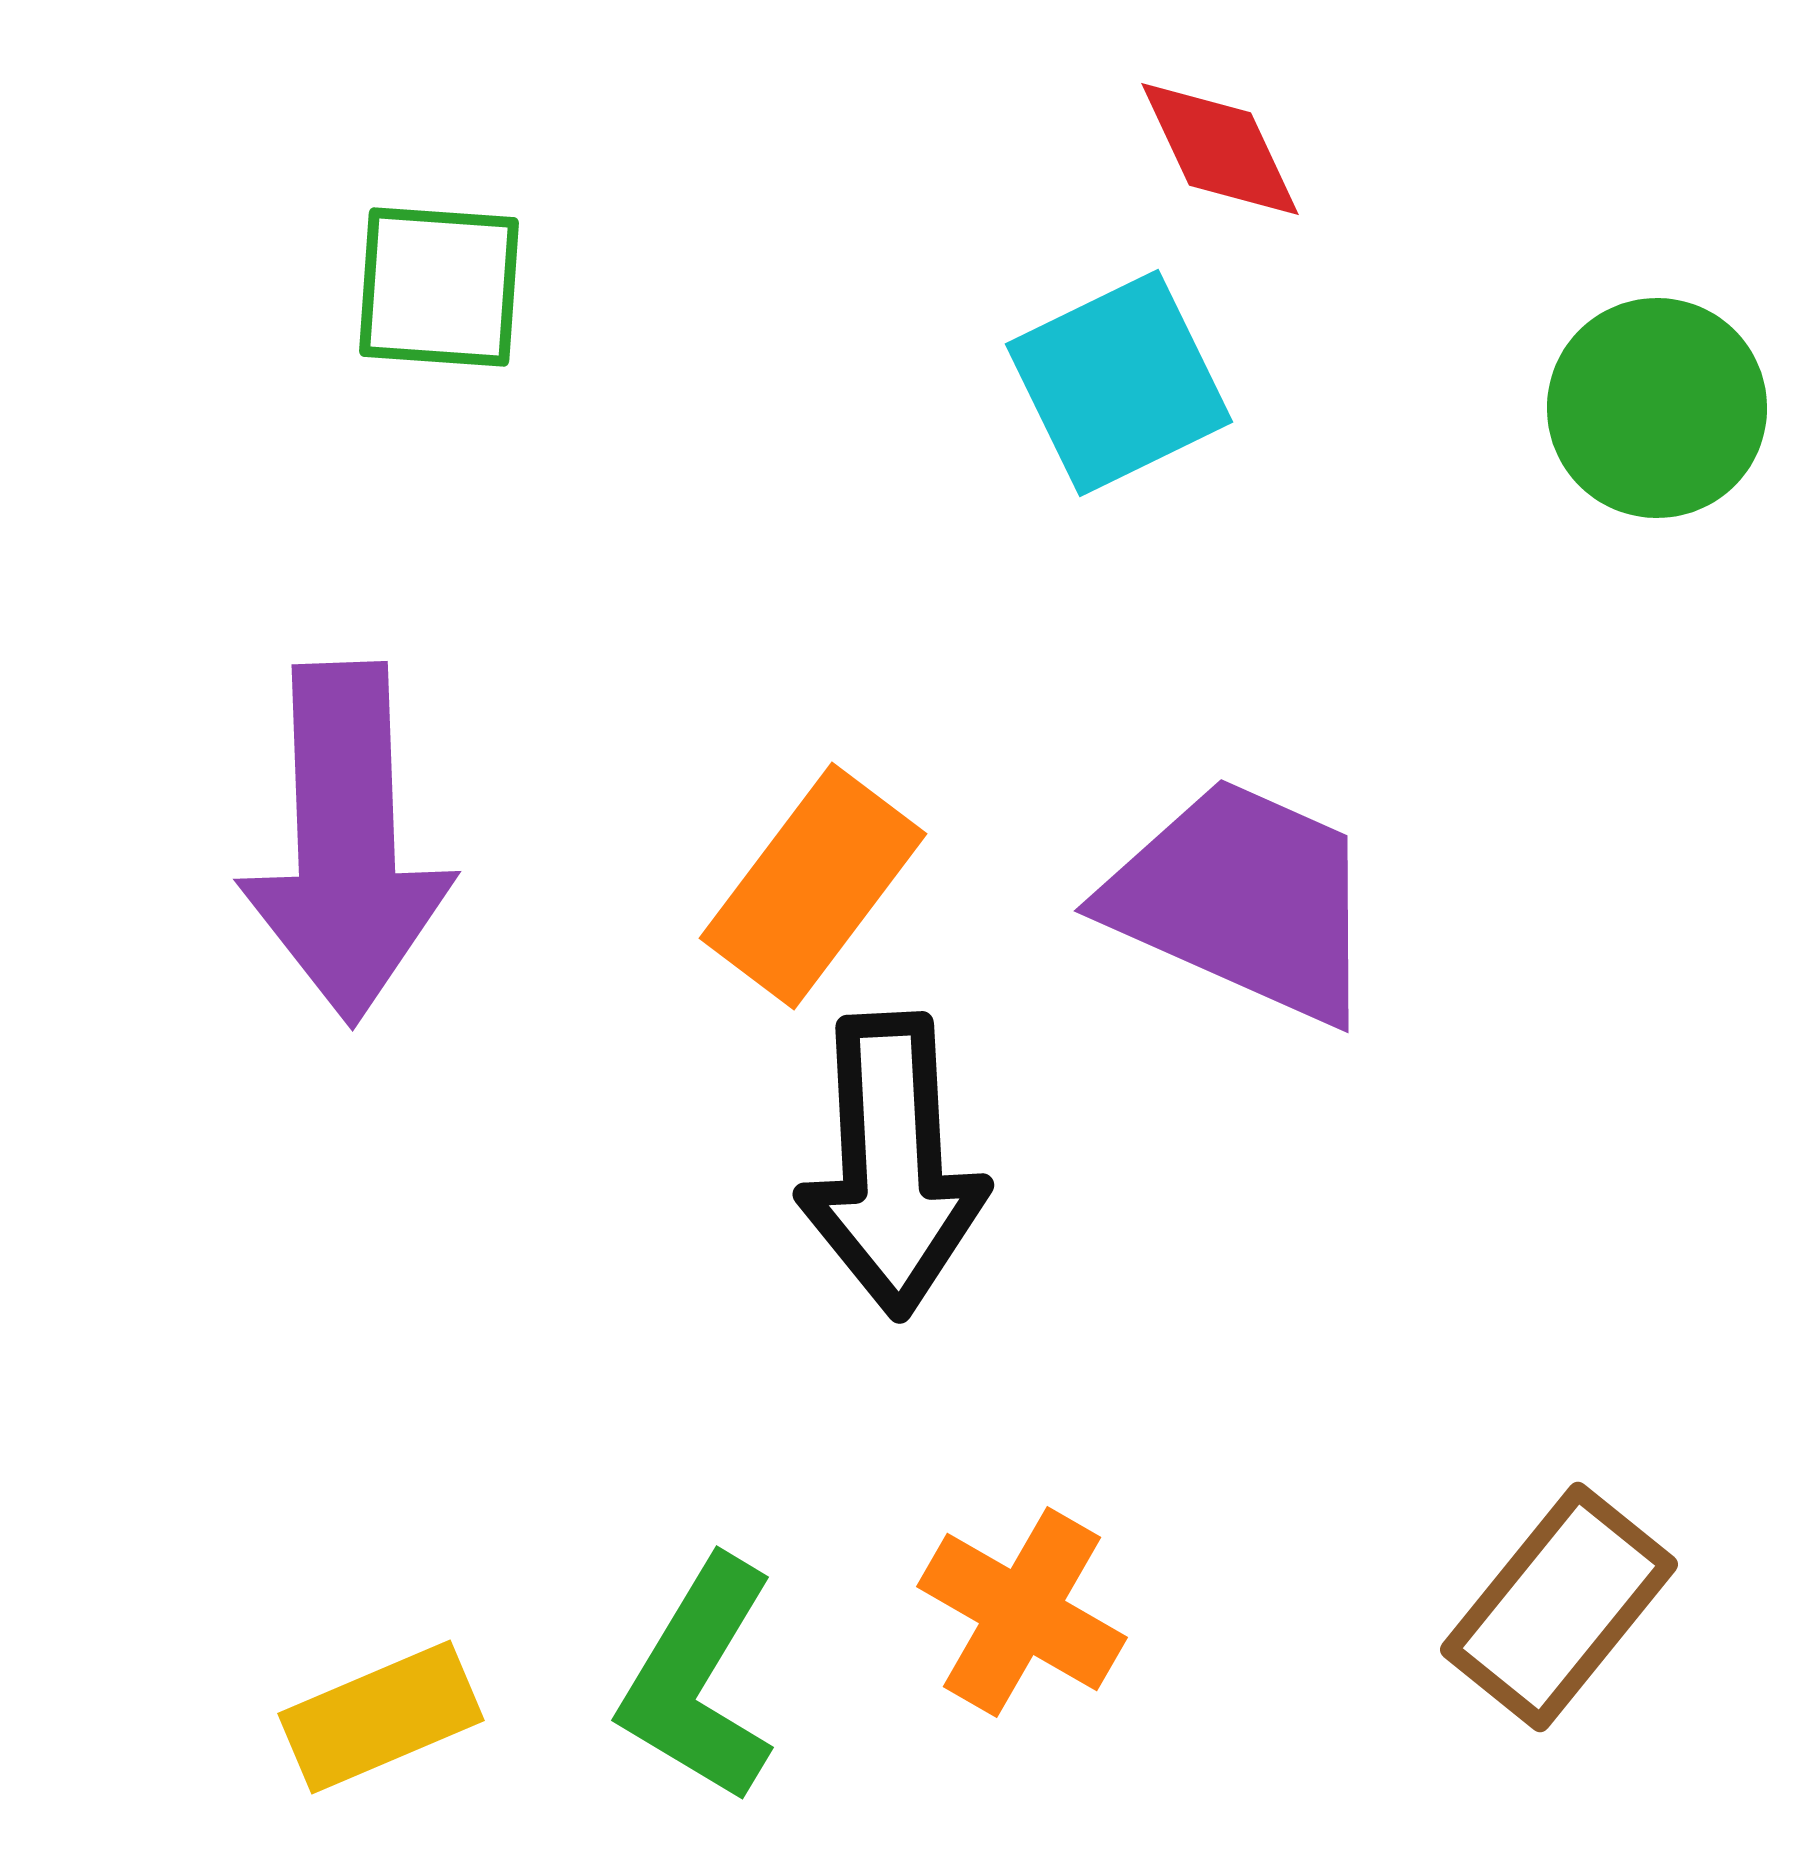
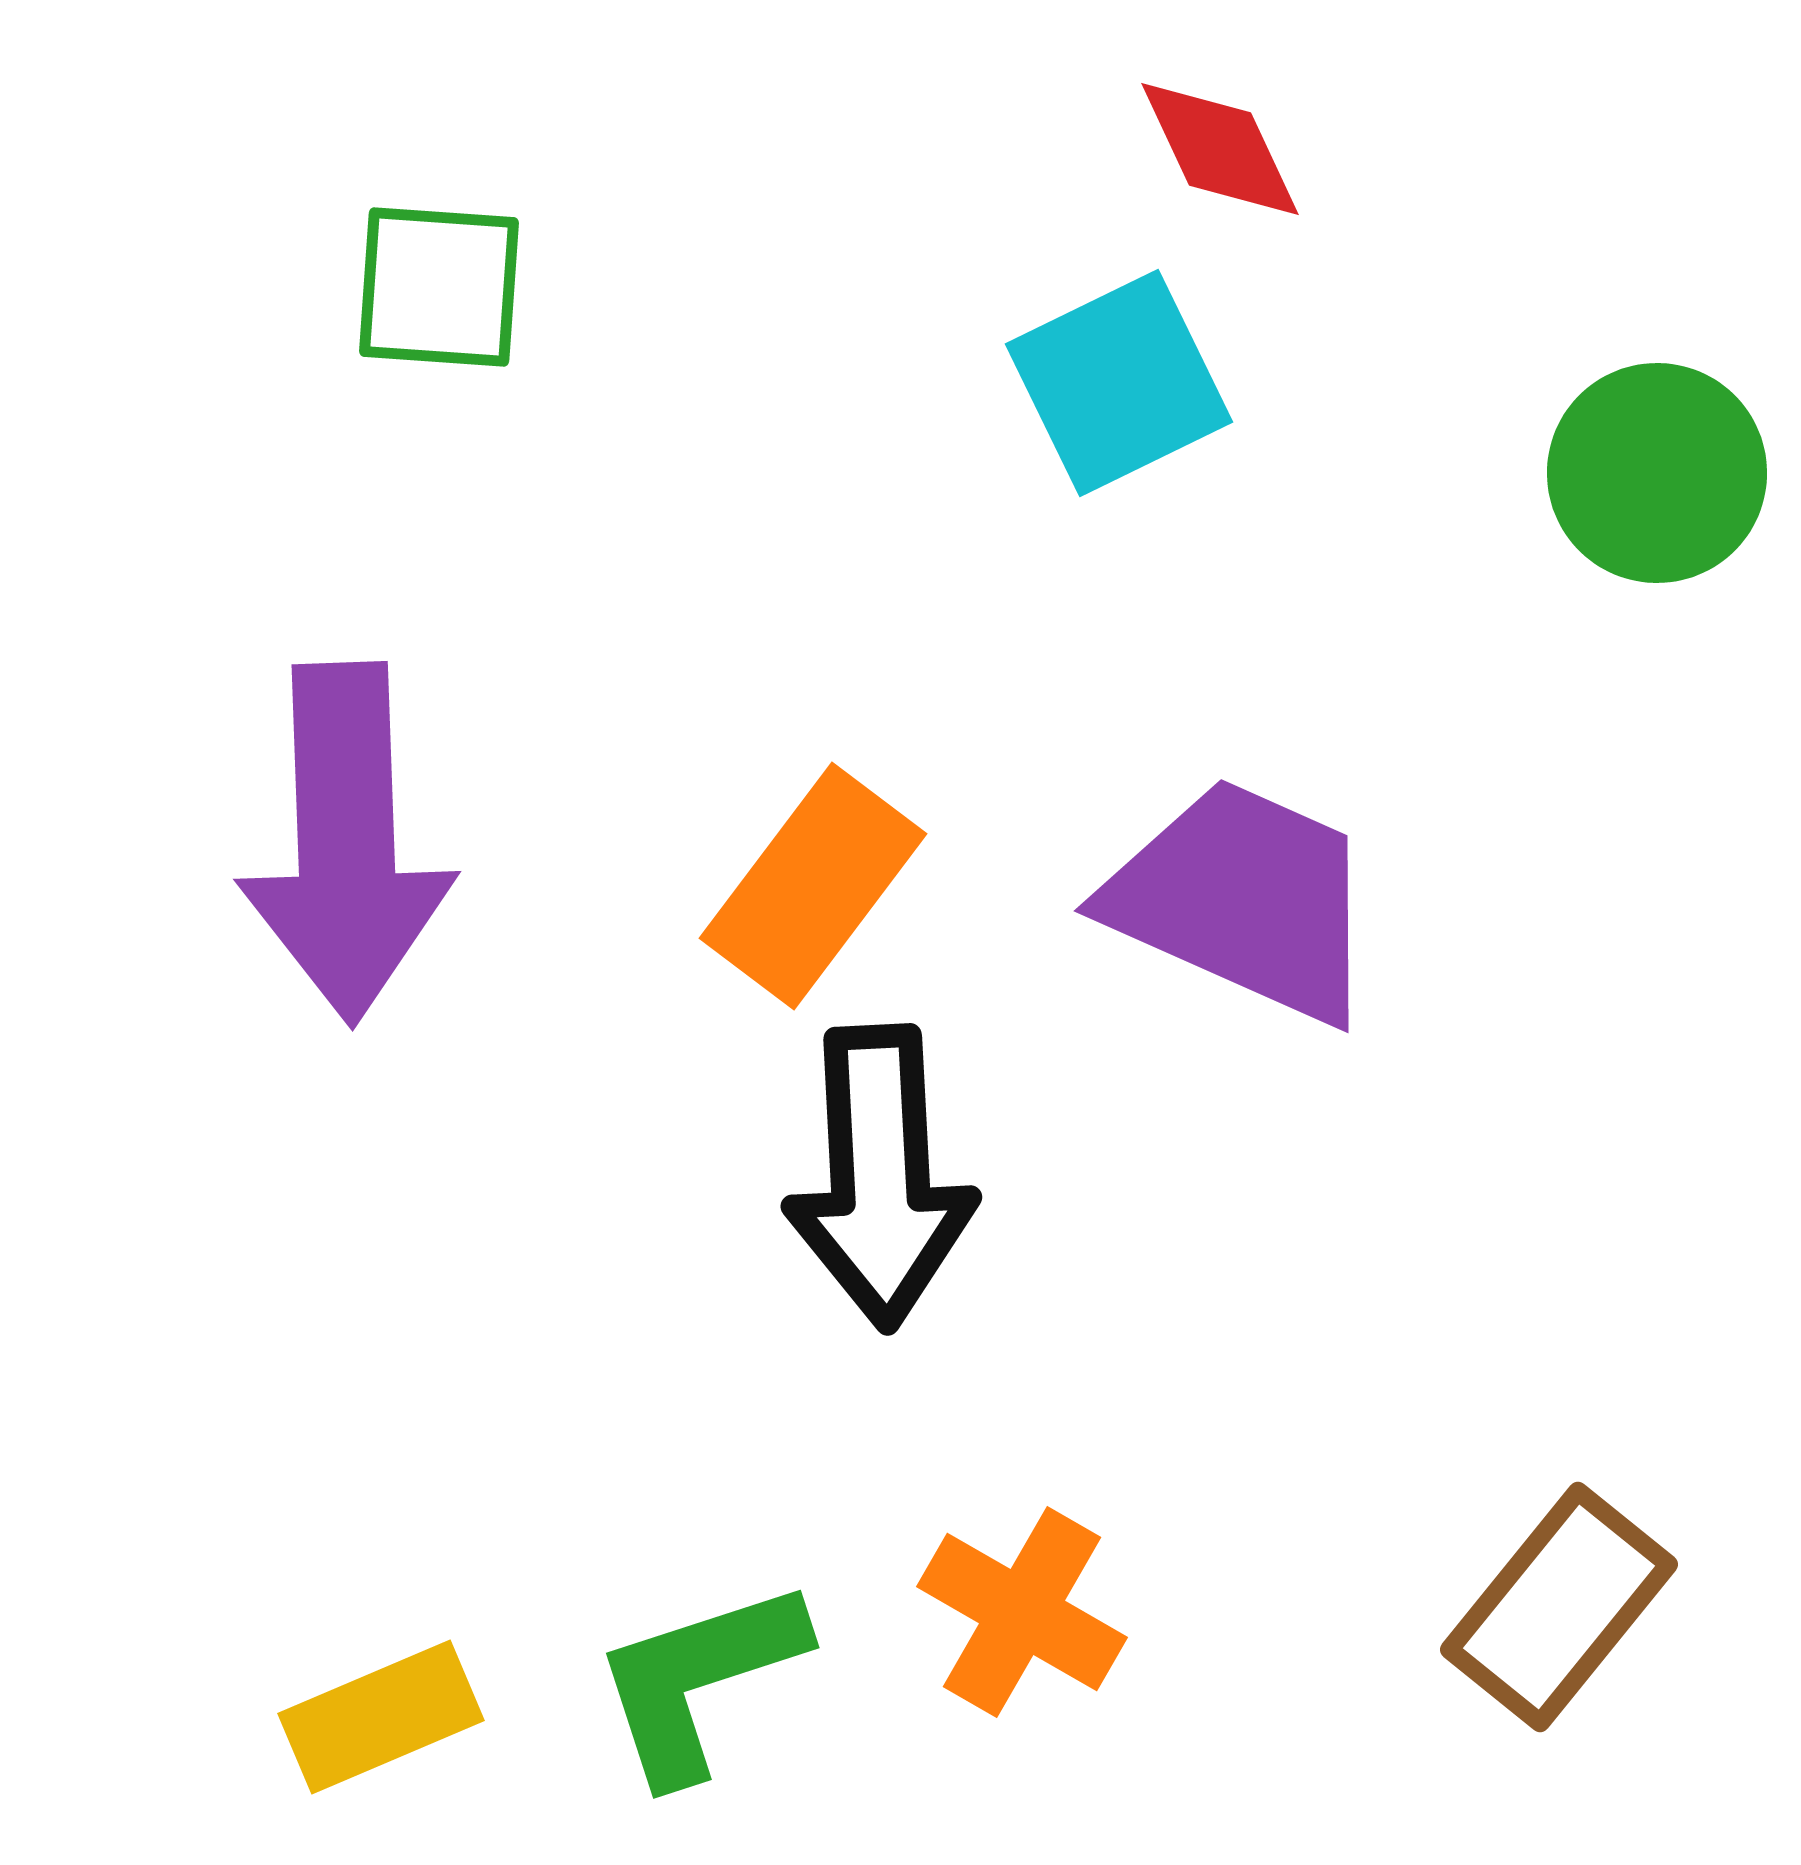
green circle: moved 65 px down
black arrow: moved 12 px left, 12 px down
green L-shape: rotated 41 degrees clockwise
